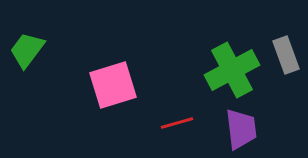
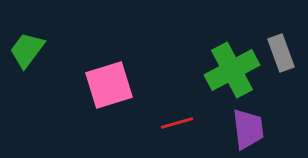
gray rectangle: moved 5 px left, 2 px up
pink square: moved 4 px left
purple trapezoid: moved 7 px right
